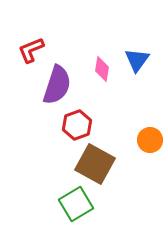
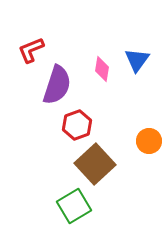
orange circle: moved 1 px left, 1 px down
brown square: rotated 18 degrees clockwise
green square: moved 2 px left, 2 px down
